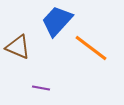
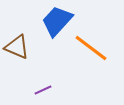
brown triangle: moved 1 px left
purple line: moved 2 px right, 2 px down; rotated 36 degrees counterclockwise
